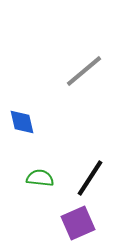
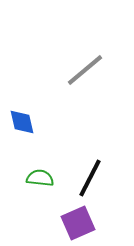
gray line: moved 1 px right, 1 px up
black line: rotated 6 degrees counterclockwise
